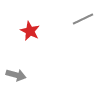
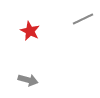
gray arrow: moved 12 px right, 5 px down
